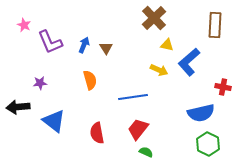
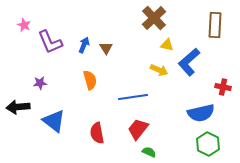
green semicircle: moved 3 px right
